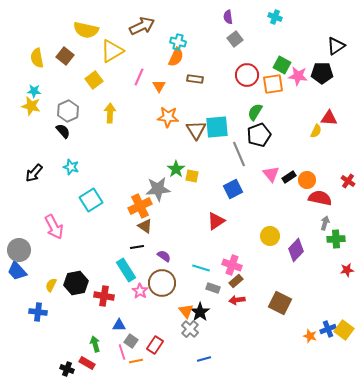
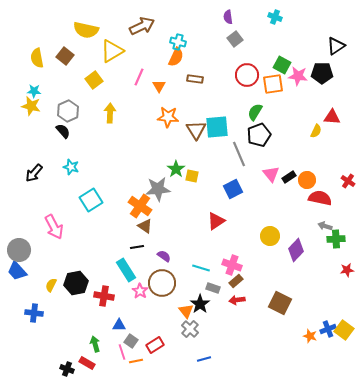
red triangle at (329, 118): moved 3 px right, 1 px up
orange cross at (140, 206): rotated 30 degrees counterclockwise
gray arrow at (325, 223): moved 3 px down; rotated 88 degrees counterclockwise
blue cross at (38, 312): moved 4 px left, 1 px down
black star at (200, 312): moved 8 px up
red rectangle at (155, 345): rotated 24 degrees clockwise
